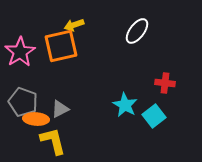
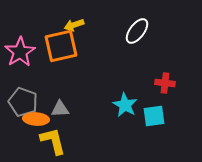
gray triangle: rotated 24 degrees clockwise
cyan square: rotated 30 degrees clockwise
